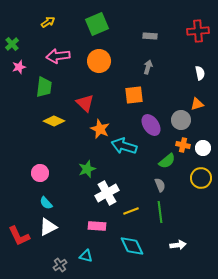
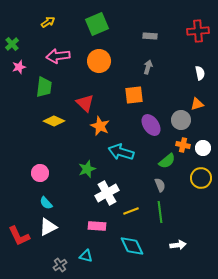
orange star: moved 3 px up
cyan arrow: moved 3 px left, 6 px down
